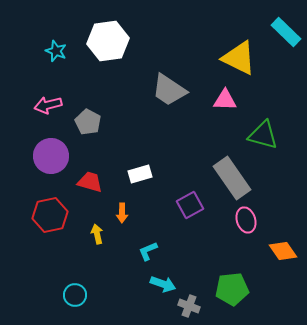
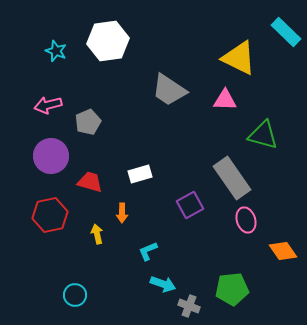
gray pentagon: rotated 20 degrees clockwise
